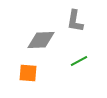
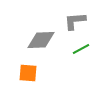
gray L-shape: rotated 75 degrees clockwise
green line: moved 2 px right, 12 px up
